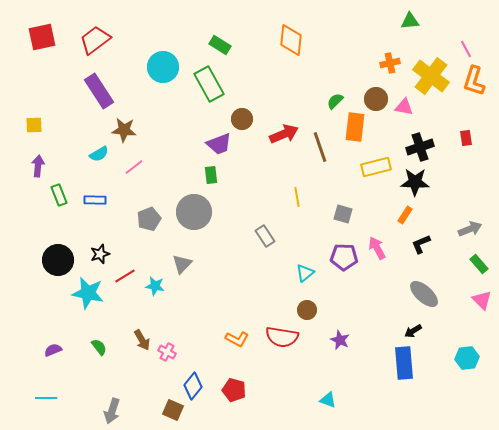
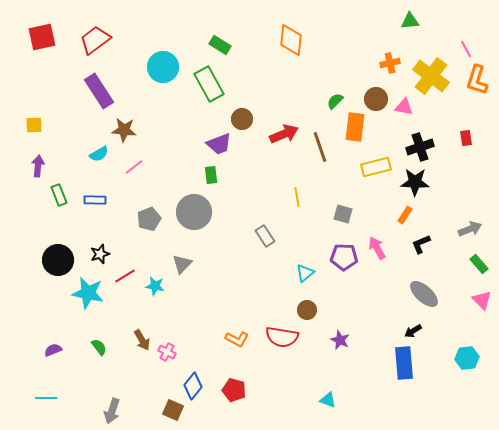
orange L-shape at (474, 81): moved 3 px right, 1 px up
